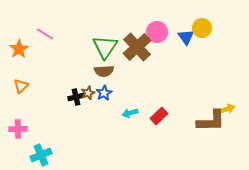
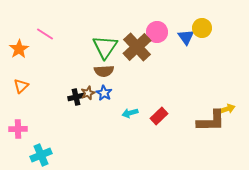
blue star: rotated 14 degrees counterclockwise
